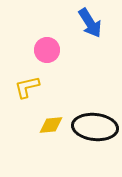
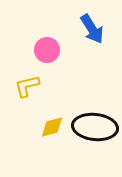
blue arrow: moved 2 px right, 6 px down
yellow L-shape: moved 1 px up
yellow diamond: moved 1 px right, 2 px down; rotated 10 degrees counterclockwise
